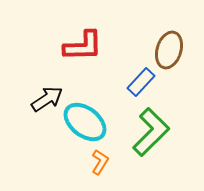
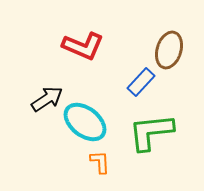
red L-shape: rotated 24 degrees clockwise
green L-shape: rotated 141 degrees counterclockwise
orange L-shape: rotated 35 degrees counterclockwise
